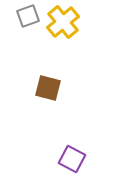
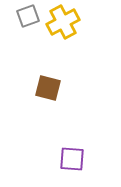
yellow cross: rotated 12 degrees clockwise
purple square: rotated 24 degrees counterclockwise
